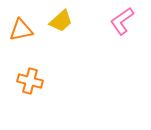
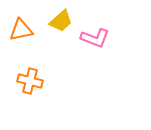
pink L-shape: moved 27 px left, 17 px down; rotated 124 degrees counterclockwise
